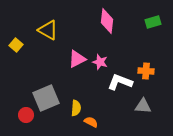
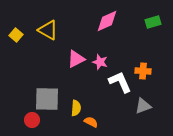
pink diamond: rotated 60 degrees clockwise
yellow square: moved 10 px up
pink triangle: moved 1 px left
orange cross: moved 3 px left
white L-shape: rotated 45 degrees clockwise
gray square: moved 1 px right, 1 px down; rotated 24 degrees clockwise
gray triangle: rotated 24 degrees counterclockwise
red circle: moved 6 px right, 5 px down
